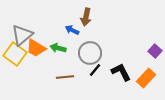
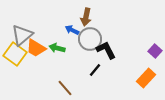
green arrow: moved 1 px left
gray circle: moved 14 px up
black L-shape: moved 15 px left, 22 px up
brown line: moved 11 px down; rotated 54 degrees clockwise
